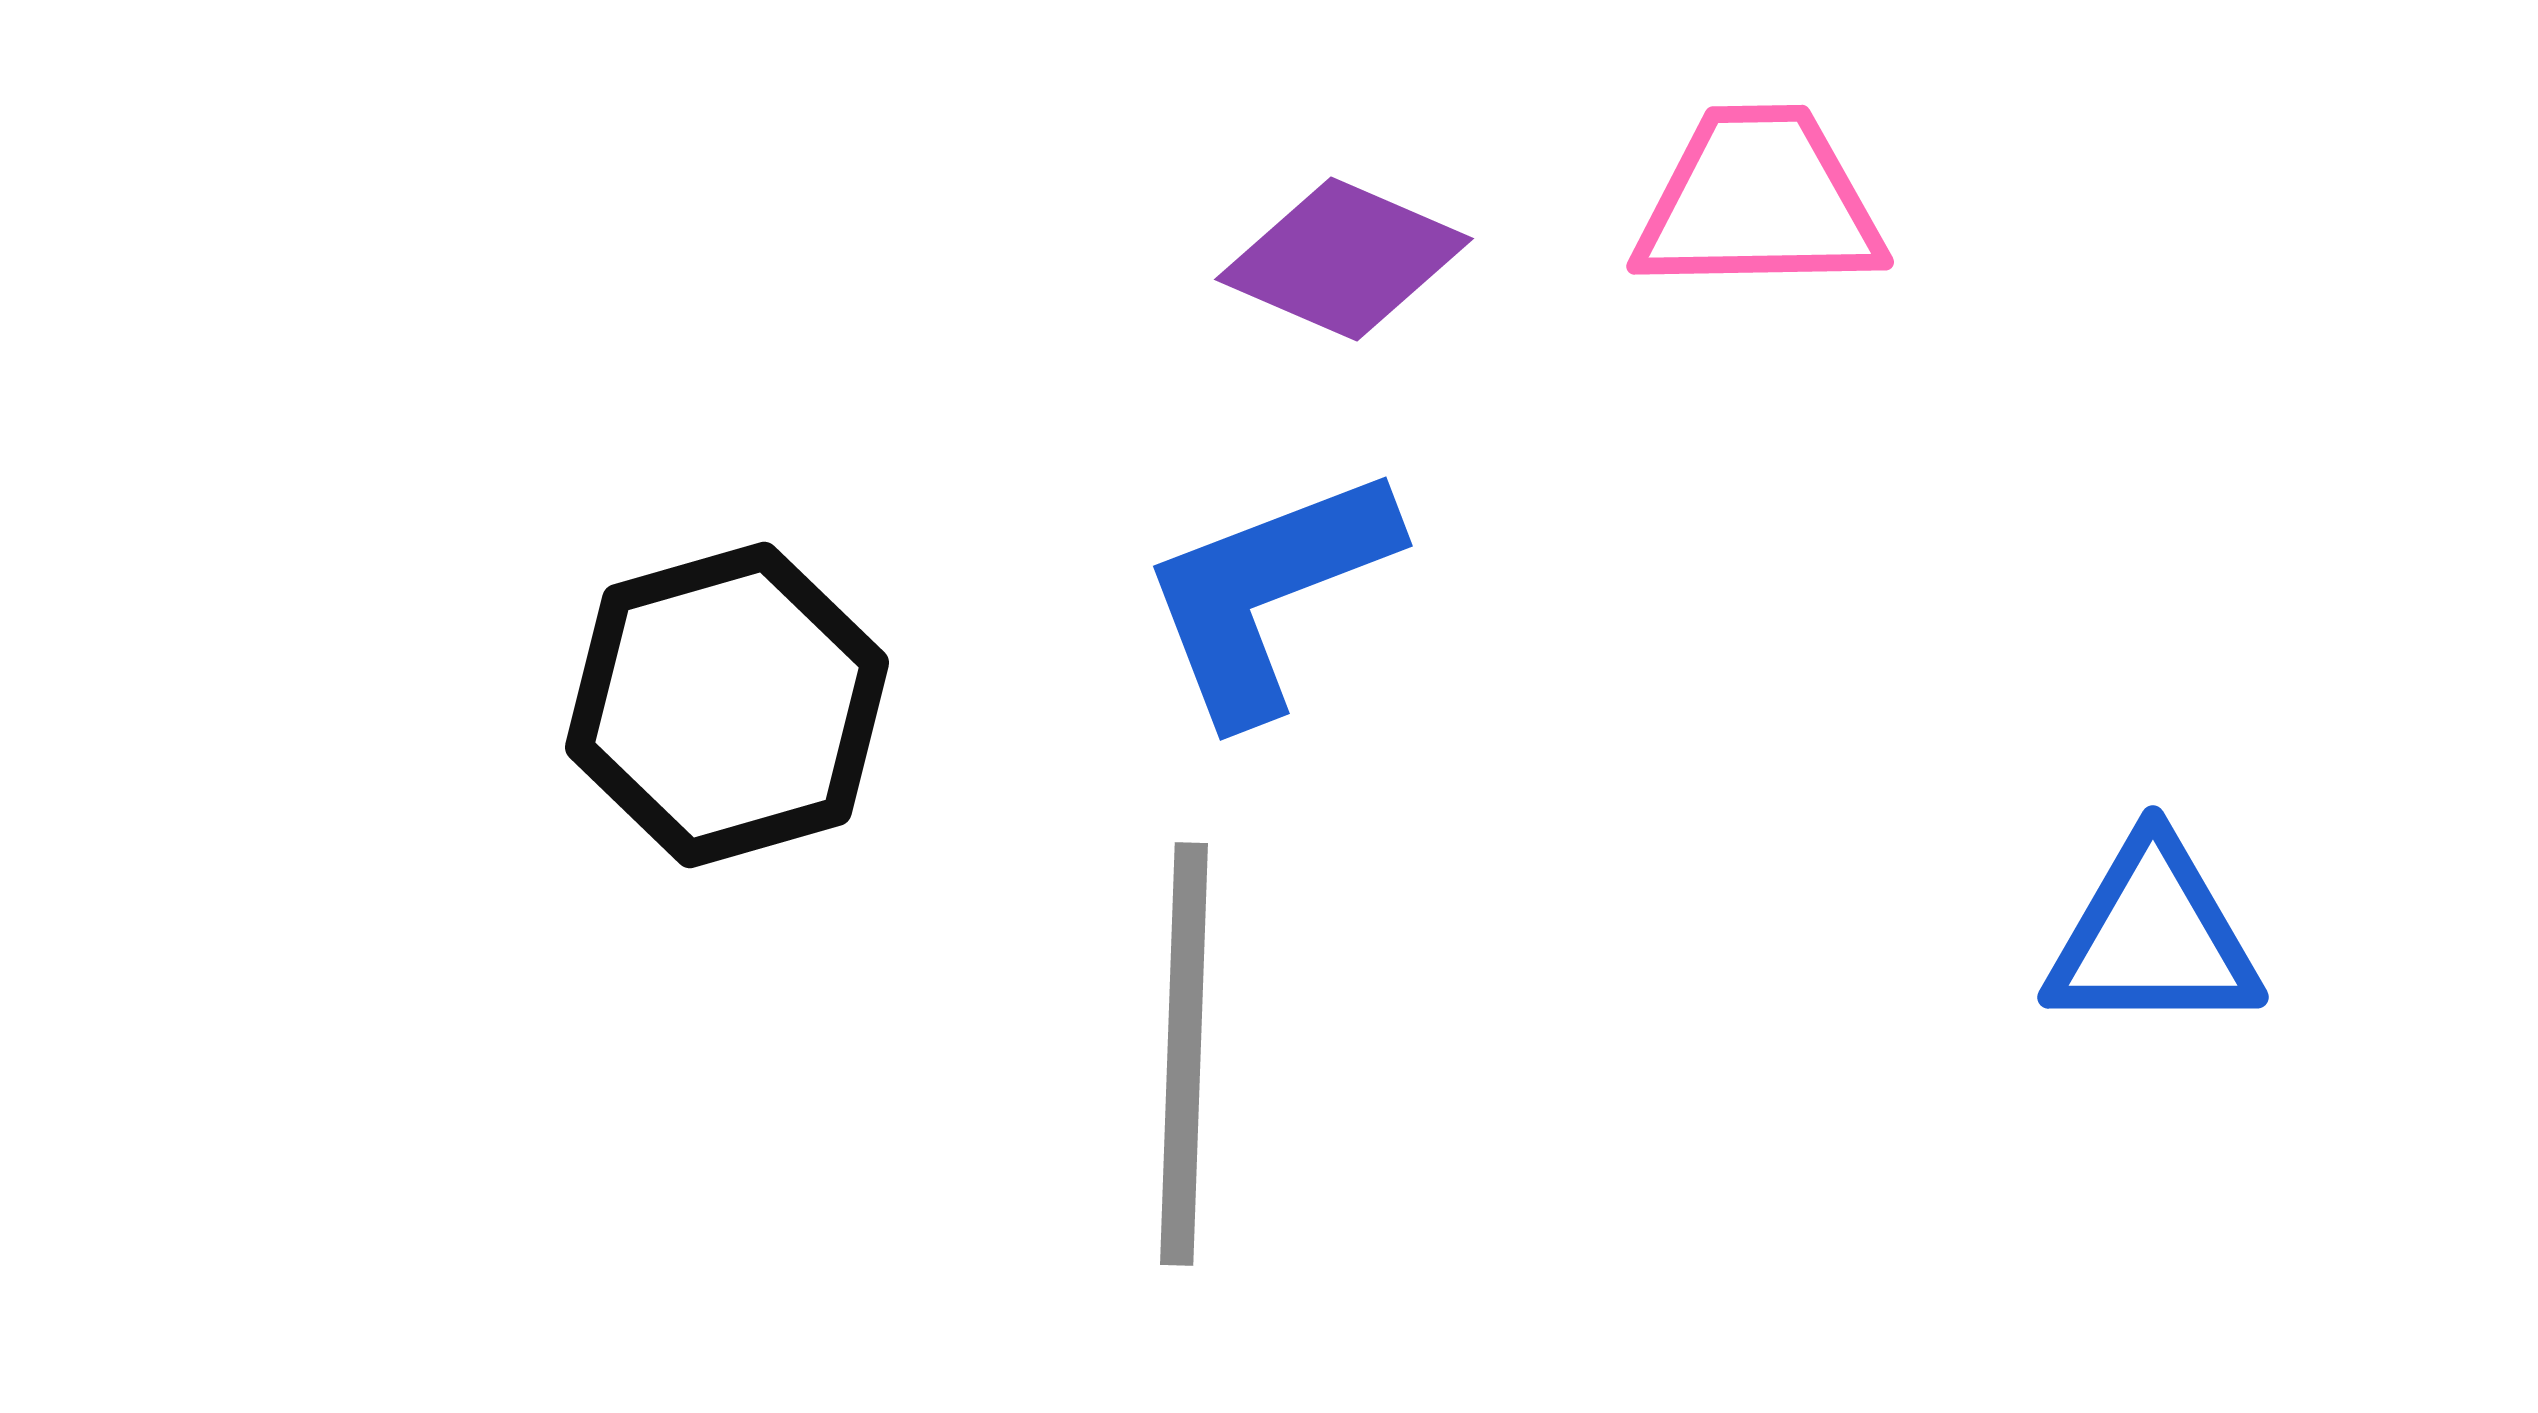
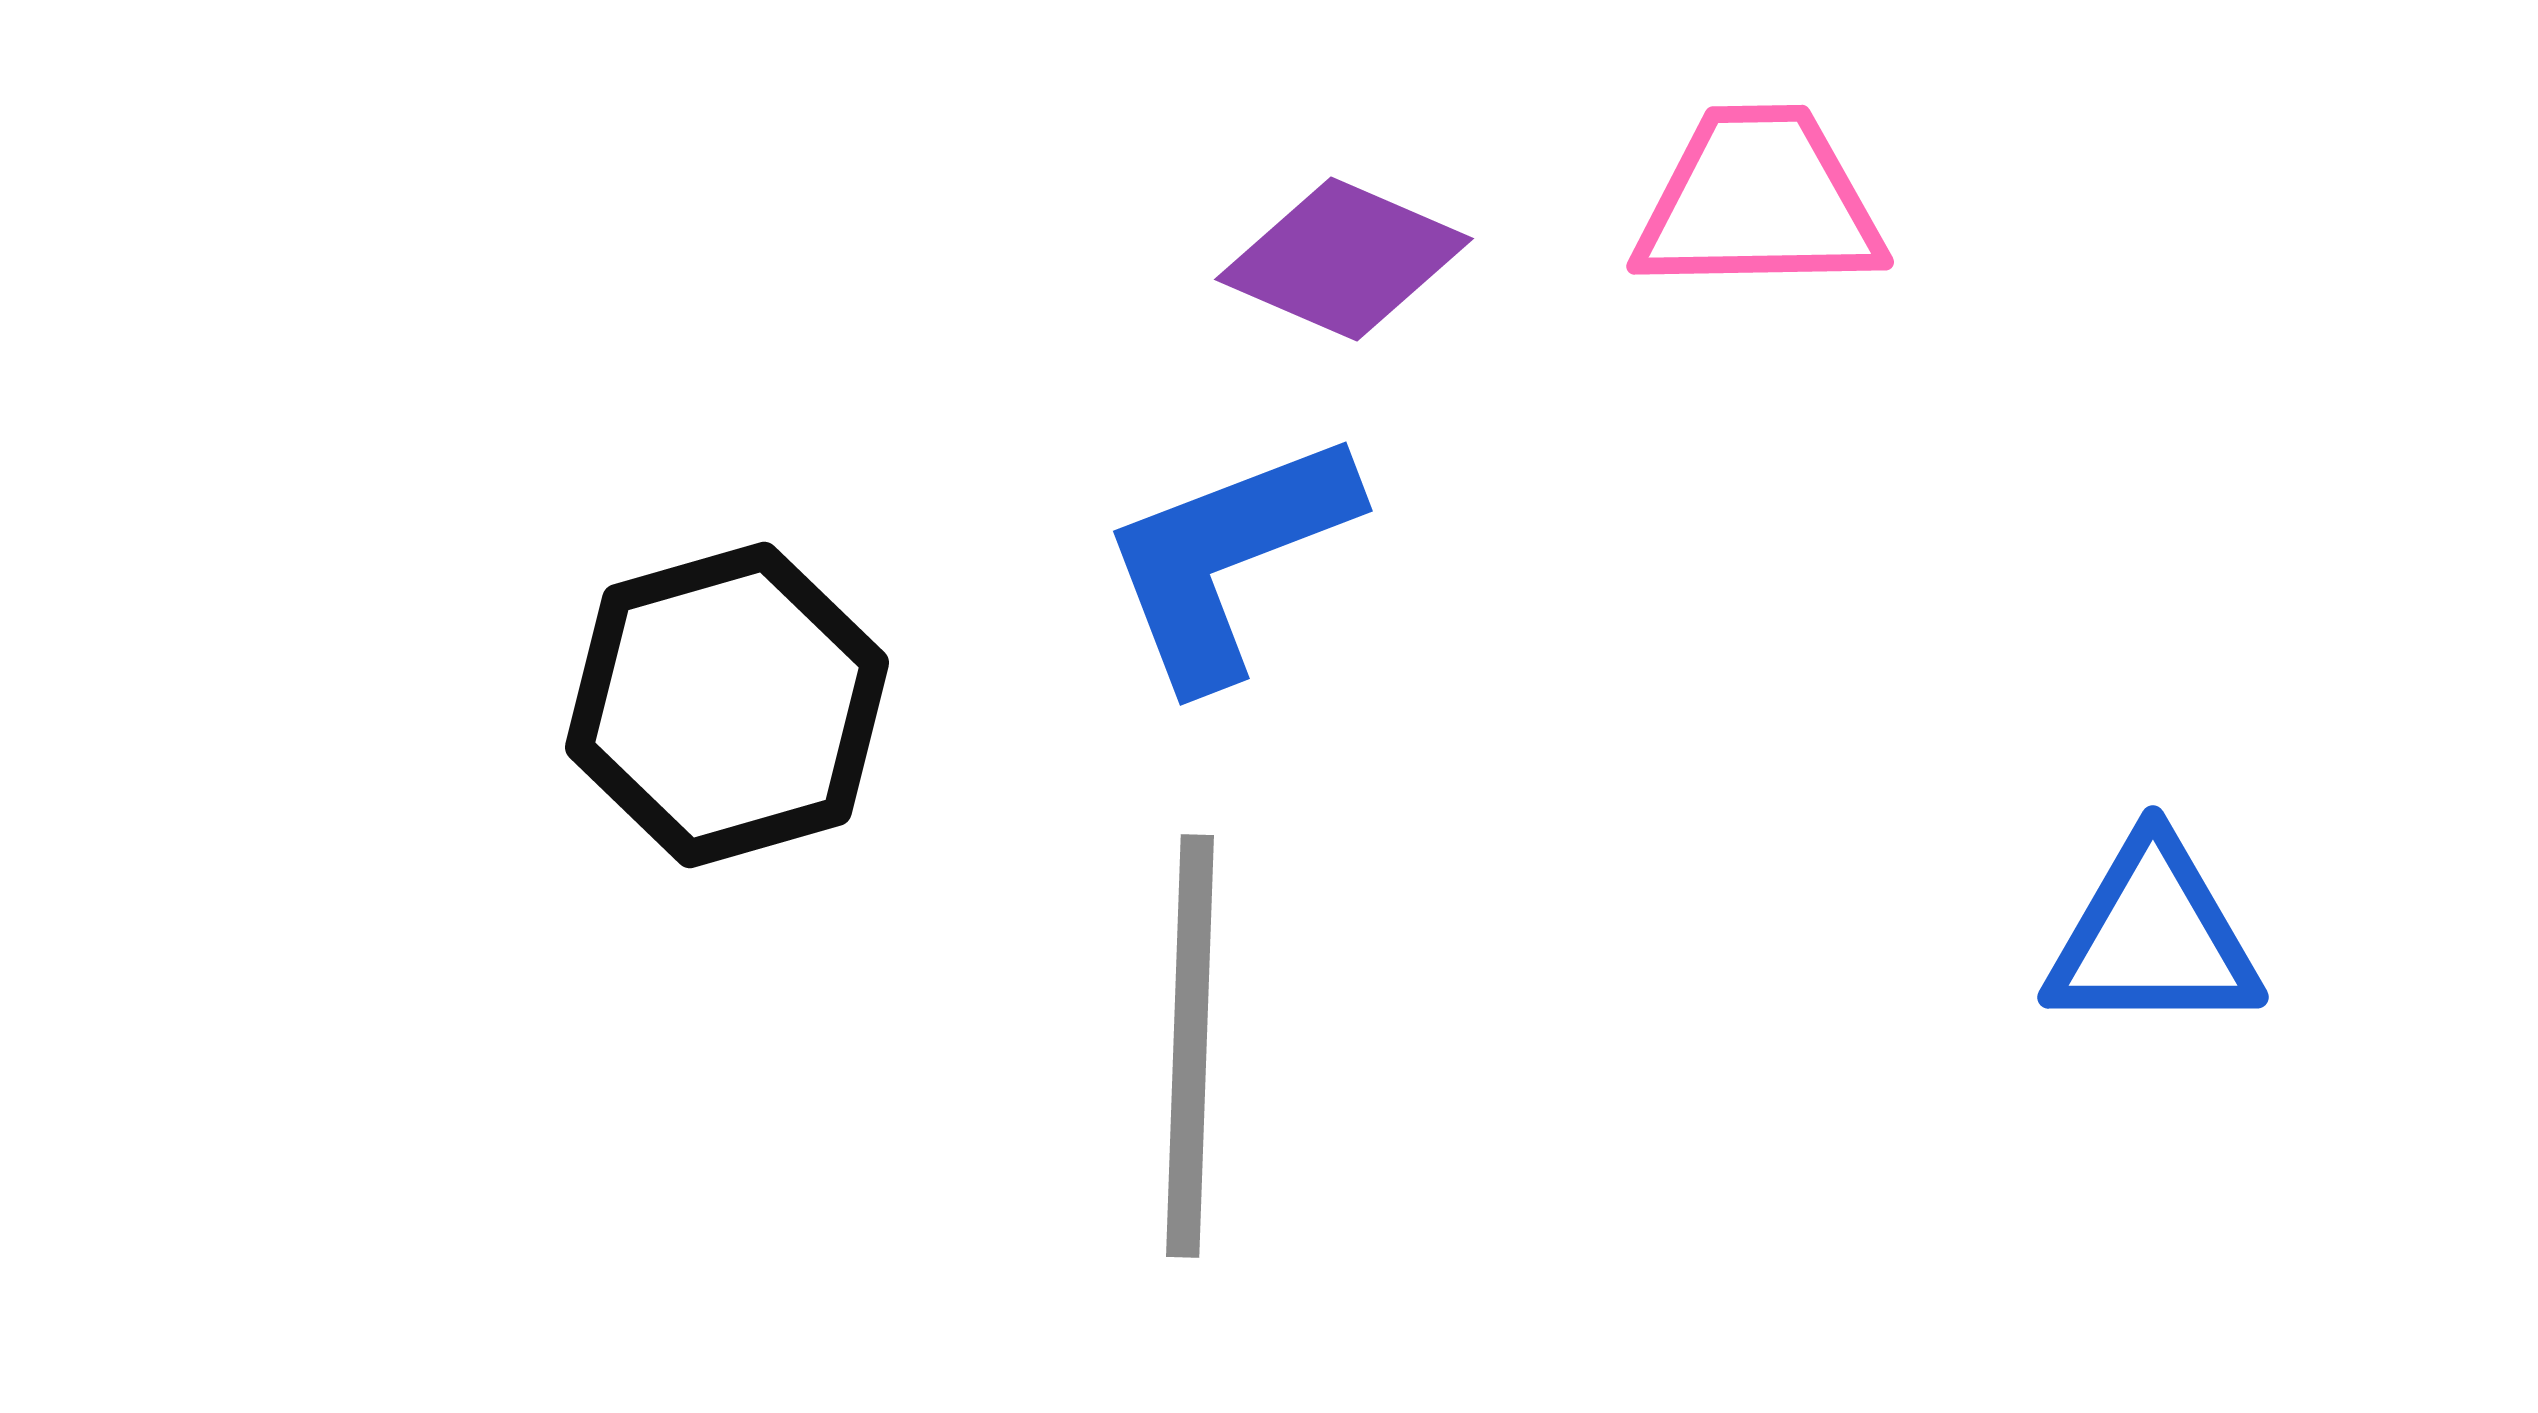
blue L-shape: moved 40 px left, 35 px up
gray line: moved 6 px right, 8 px up
